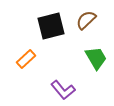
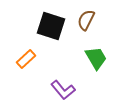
brown semicircle: rotated 20 degrees counterclockwise
black square: rotated 32 degrees clockwise
